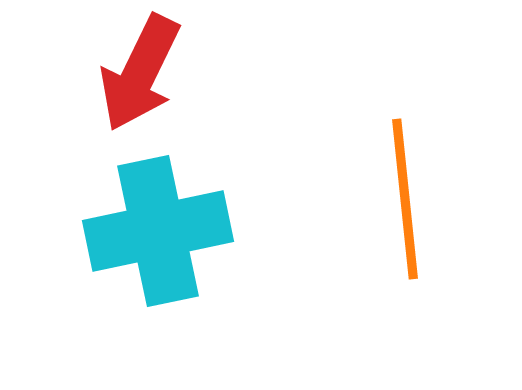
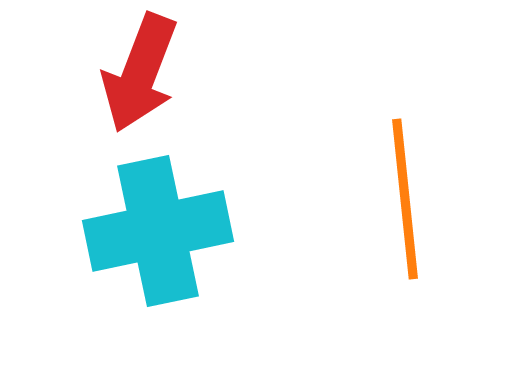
red arrow: rotated 5 degrees counterclockwise
